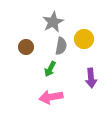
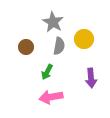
gray star: rotated 15 degrees counterclockwise
gray semicircle: moved 2 px left
green arrow: moved 3 px left, 3 px down
